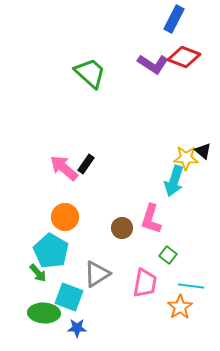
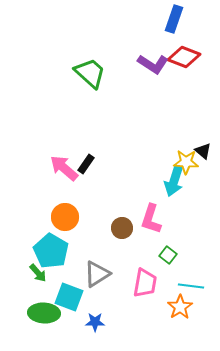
blue rectangle: rotated 8 degrees counterclockwise
yellow star: moved 4 px down
blue star: moved 18 px right, 6 px up
